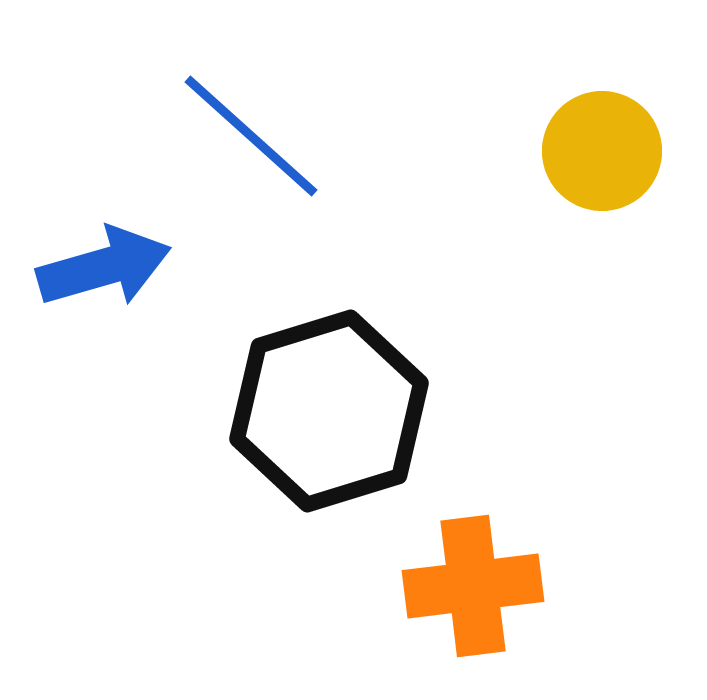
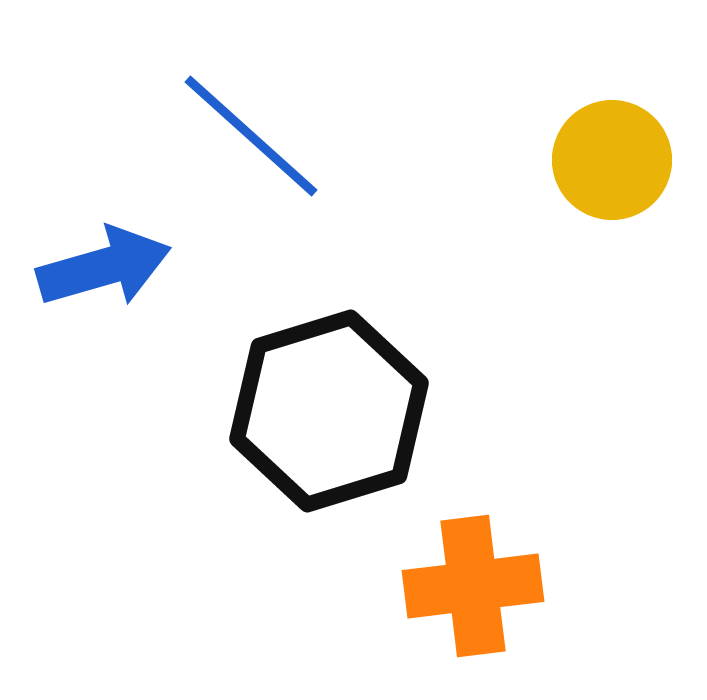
yellow circle: moved 10 px right, 9 px down
